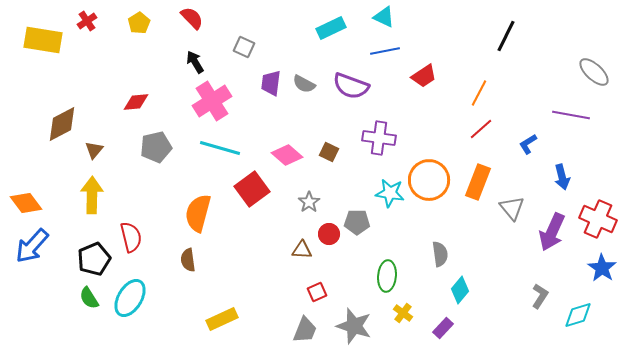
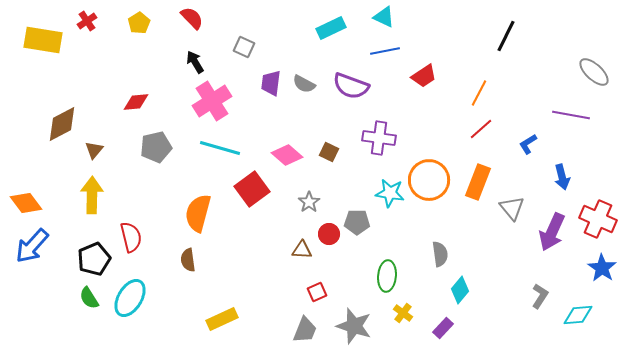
cyan diamond at (578, 315): rotated 12 degrees clockwise
